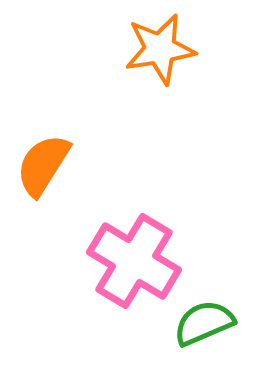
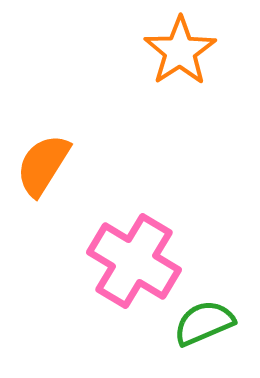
orange star: moved 20 px right, 2 px down; rotated 24 degrees counterclockwise
